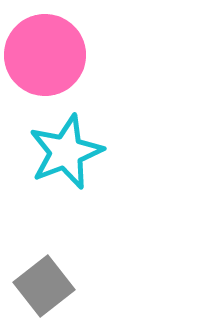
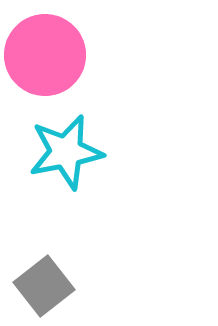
cyan star: rotated 10 degrees clockwise
